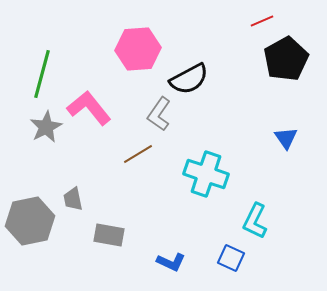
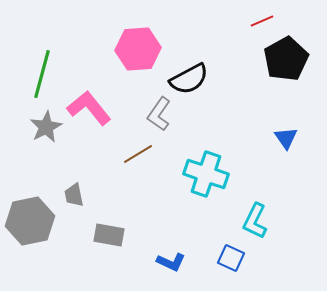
gray trapezoid: moved 1 px right, 4 px up
